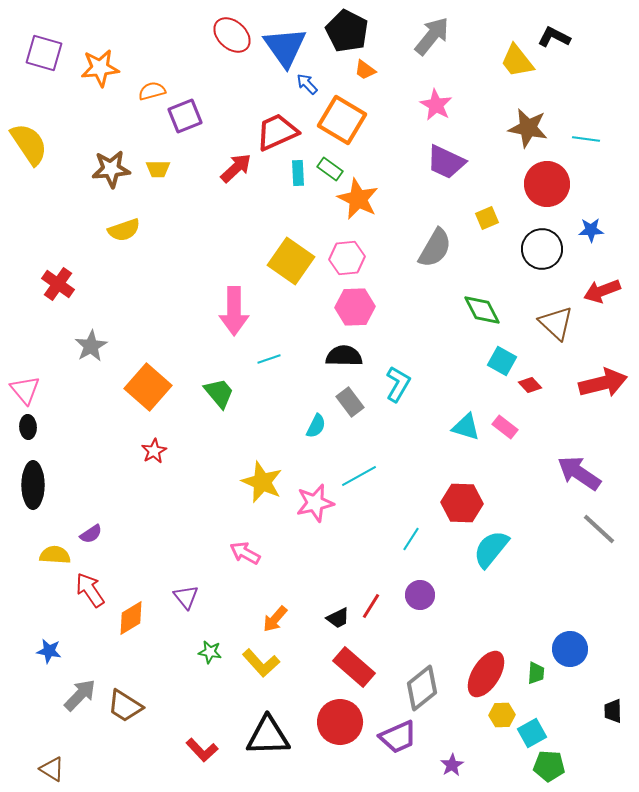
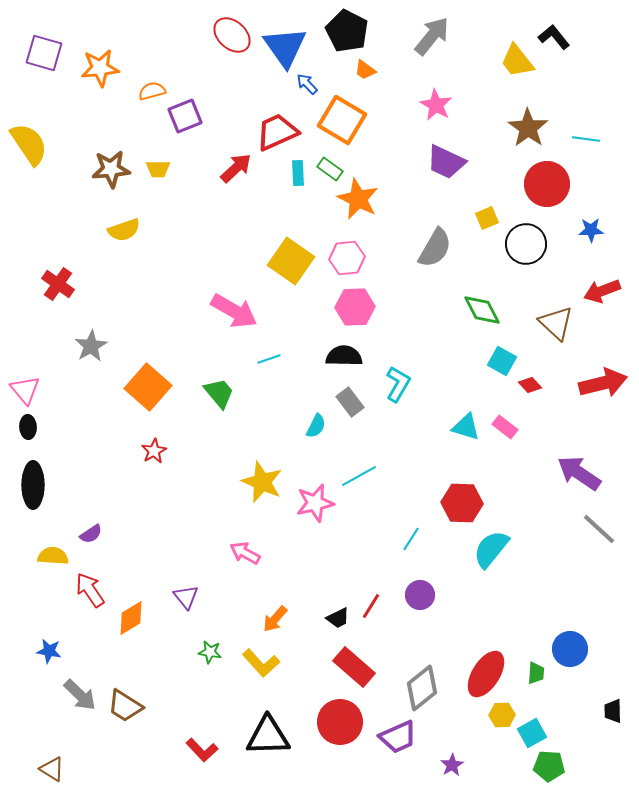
black L-shape at (554, 37): rotated 24 degrees clockwise
brown star at (528, 128): rotated 24 degrees clockwise
black circle at (542, 249): moved 16 px left, 5 px up
pink arrow at (234, 311): rotated 60 degrees counterclockwise
yellow semicircle at (55, 555): moved 2 px left, 1 px down
gray arrow at (80, 695): rotated 90 degrees clockwise
